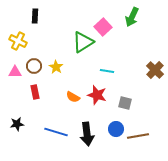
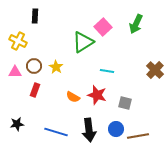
green arrow: moved 4 px right, 7 px down
red rectangle: moved 2 px up; rotated 32 degrees clockwise
black arrow: moved 2 px right, 4 px up
